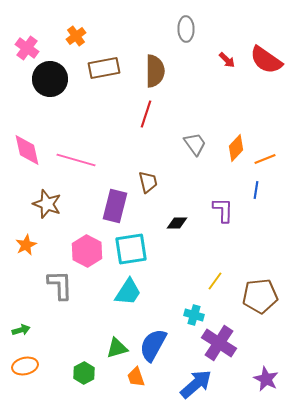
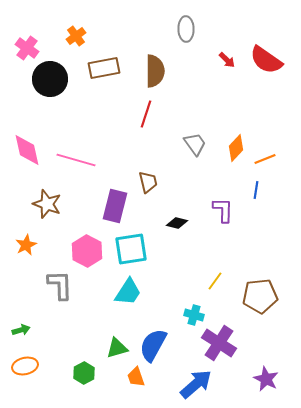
black diamond: rotated 15 degrees clockwise
